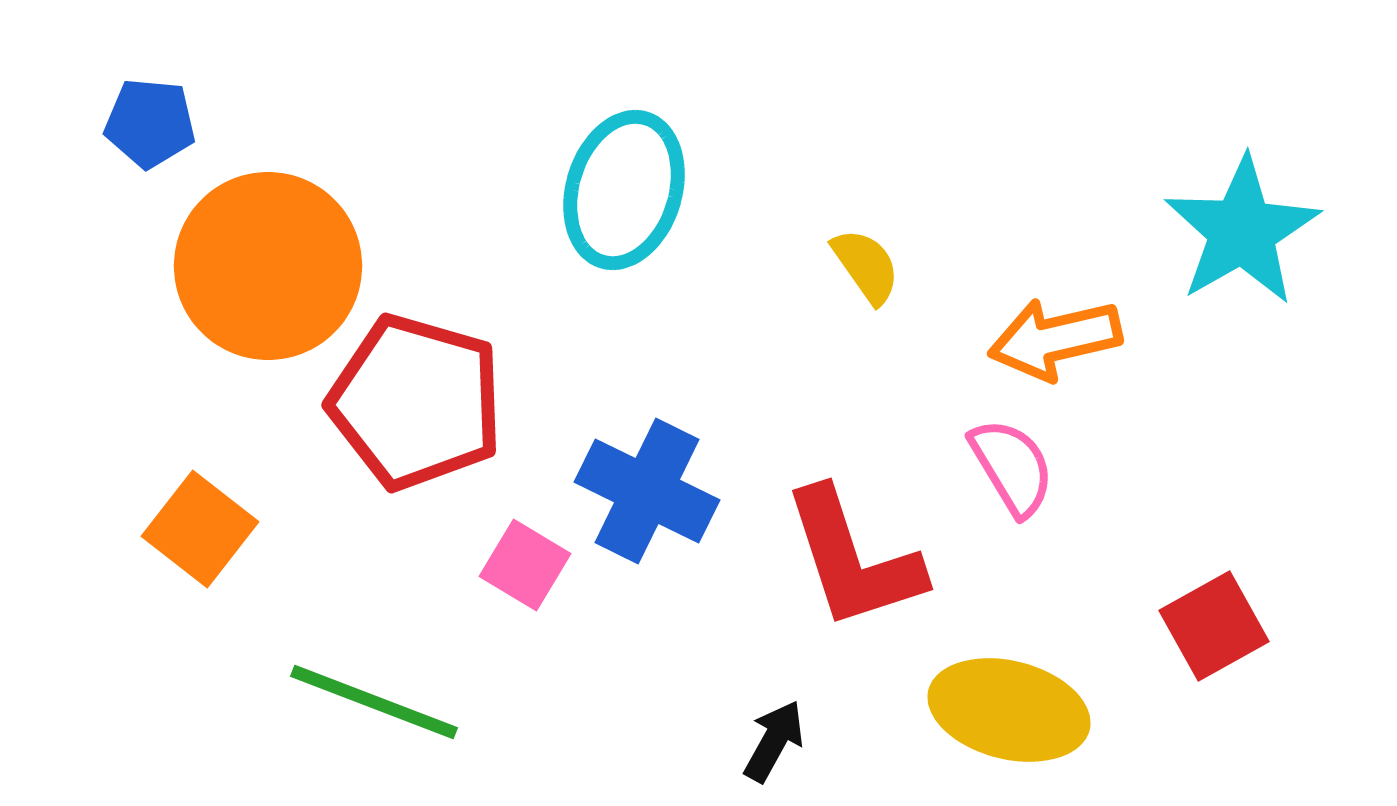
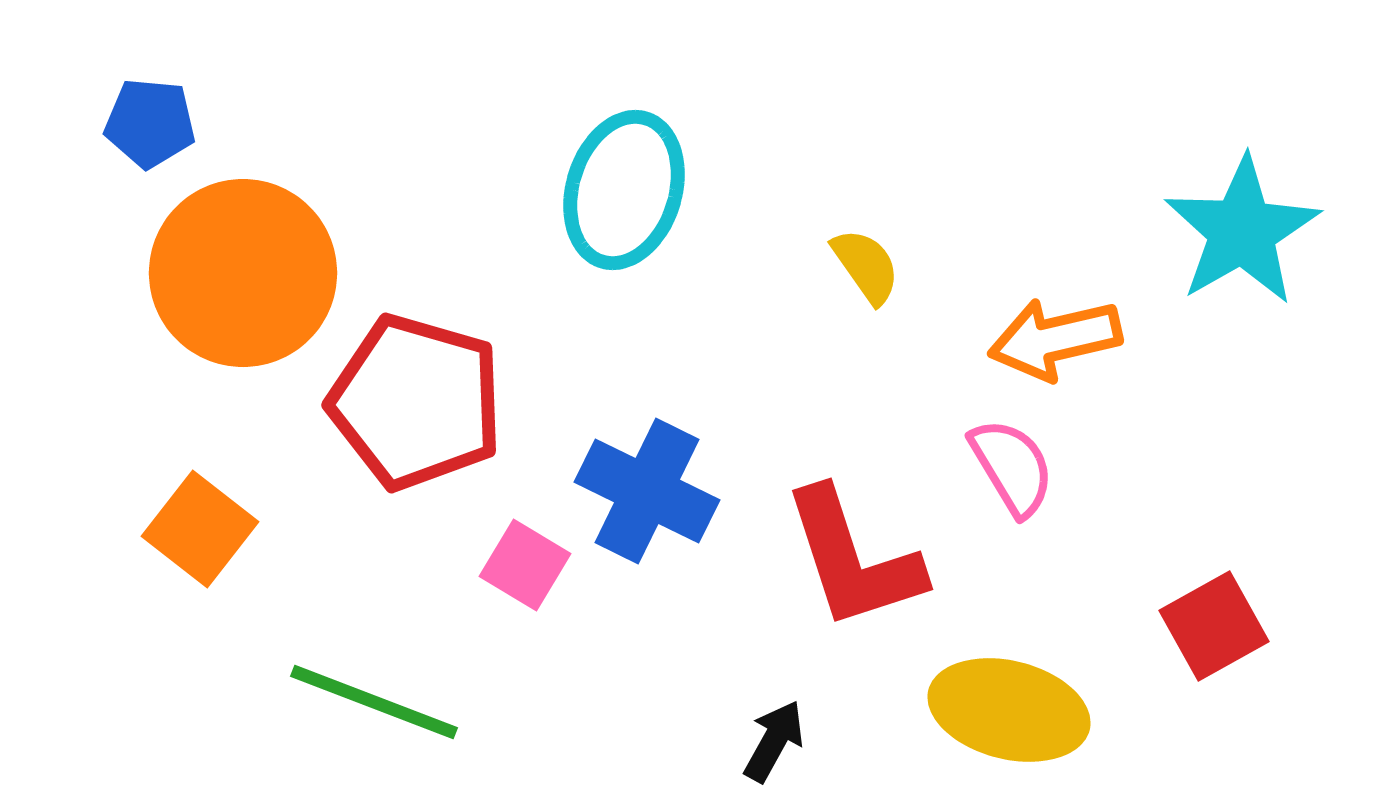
orange circle: moved 25 px left, 7 px down
